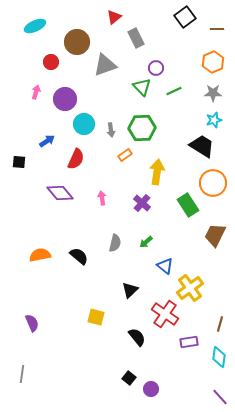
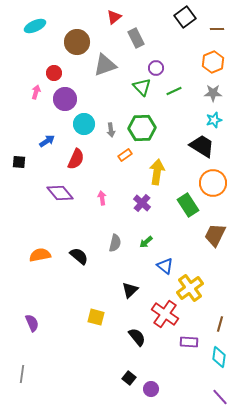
red circle at (51, 62): moved 3 px right, 11 px down
purple rectangle at (189, 342): rotated 12 degrees clockwise
